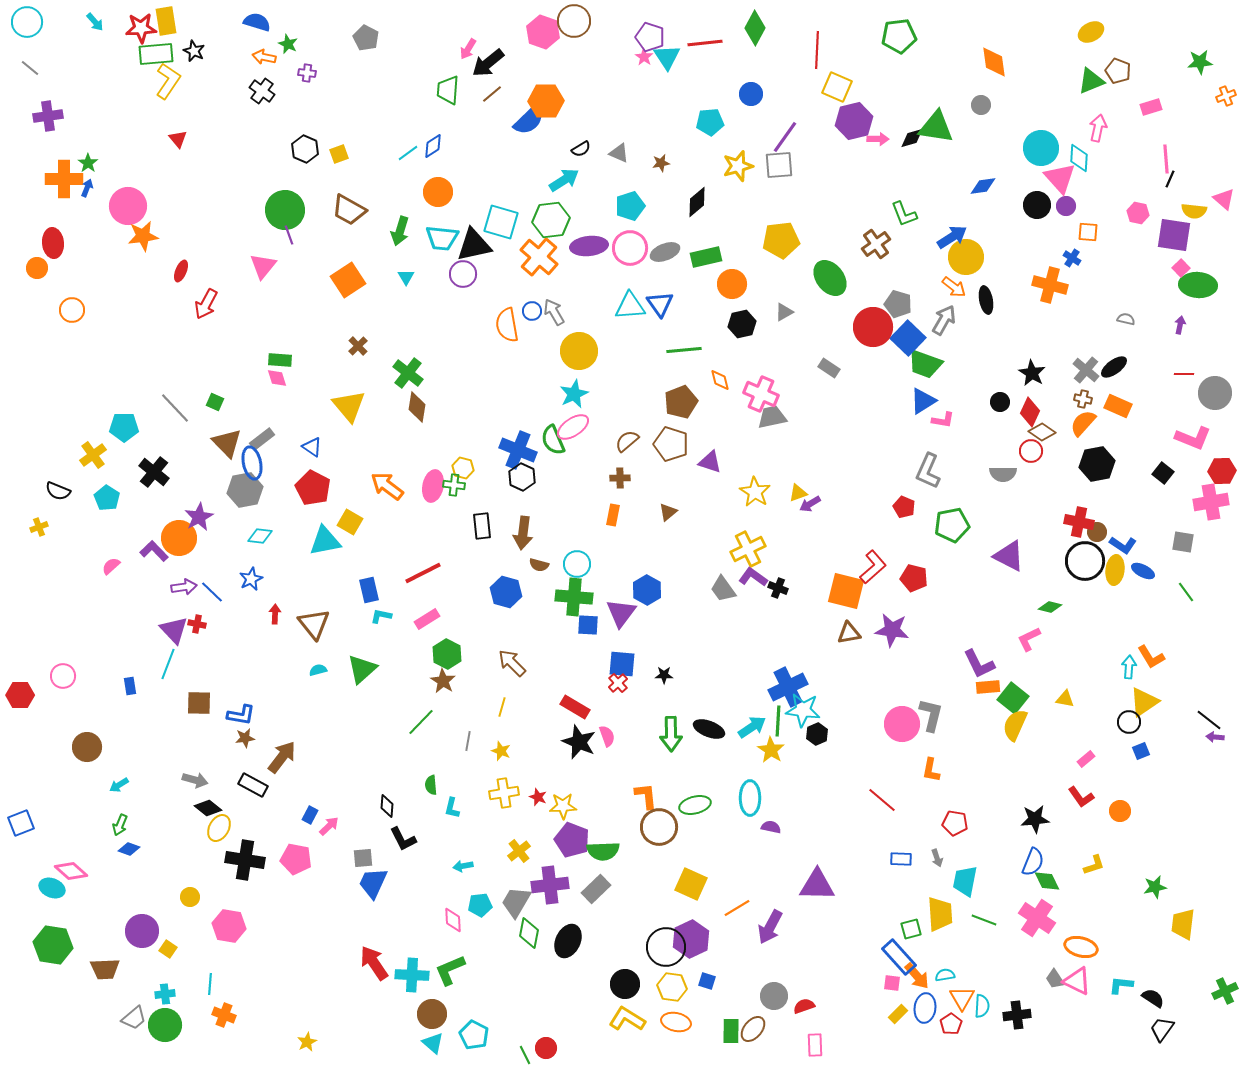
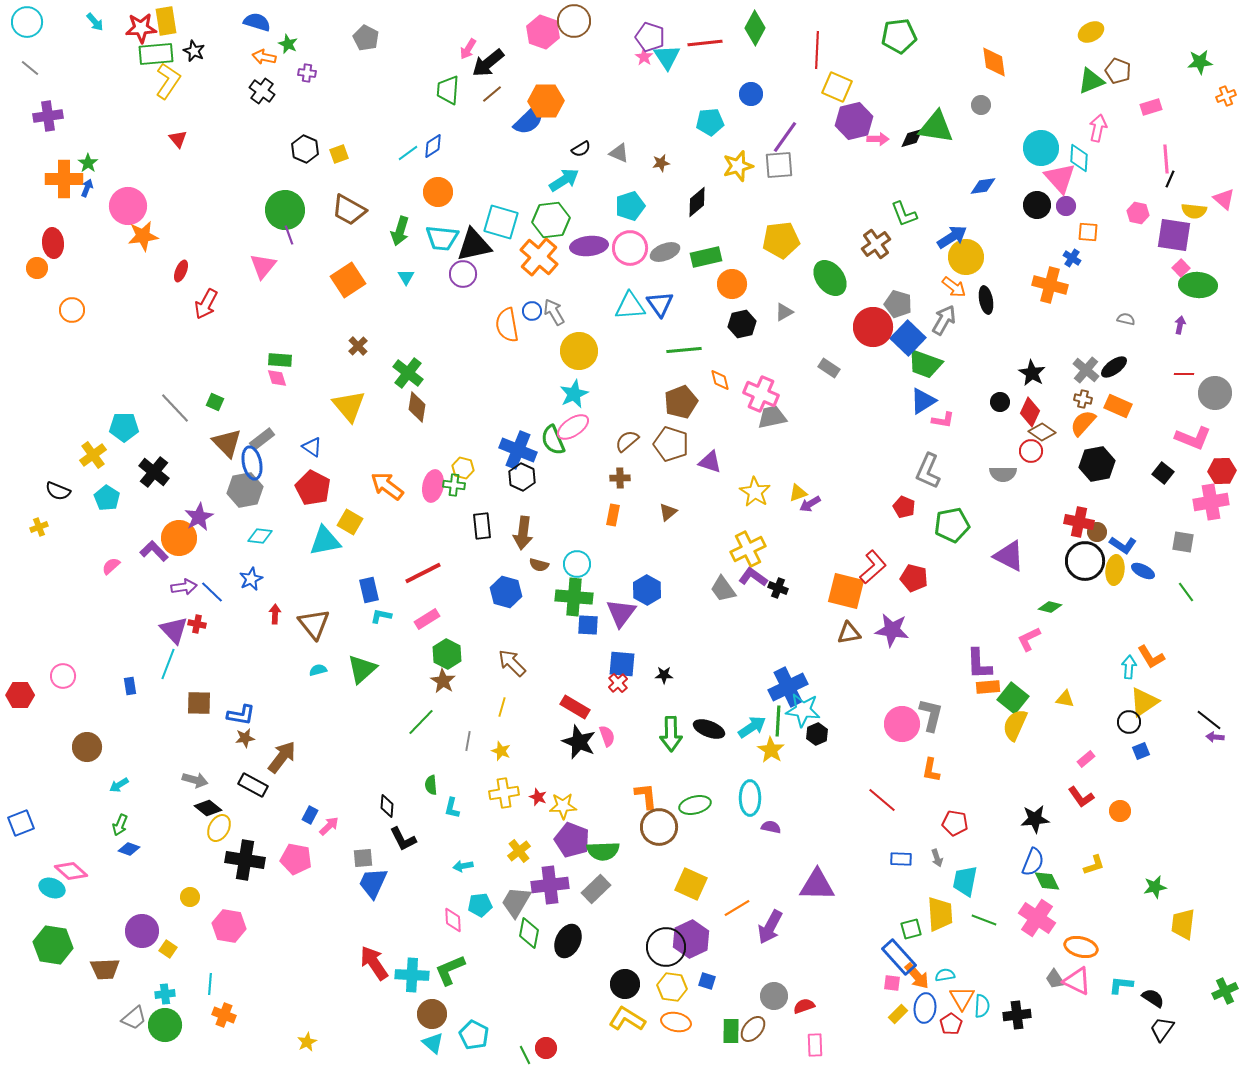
purple L-shape at (979, 664): rotated 24 degrees clockwise
